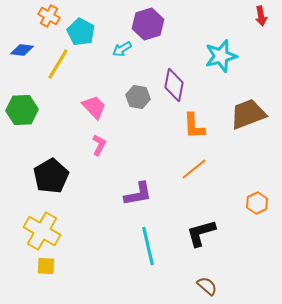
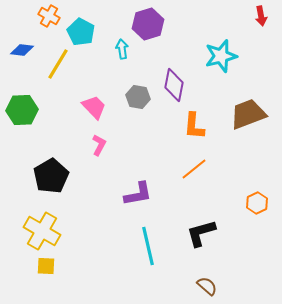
cyan arrow: rotated 114 degrees clockwise
orange L-shape: rotated 8 degrees clockwise
